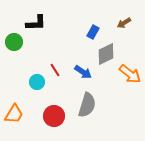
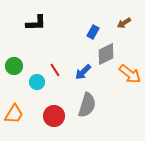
green circle: moved 24 px down
blue arrow: rotated 102 degrees clockwise
